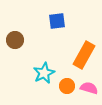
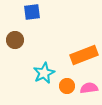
blue square: moved 25 px left, 9 px up
orange rectangle: rotated 40 degrees clockwise
pink semicircle: rotated 24 degrees counterclockwise
